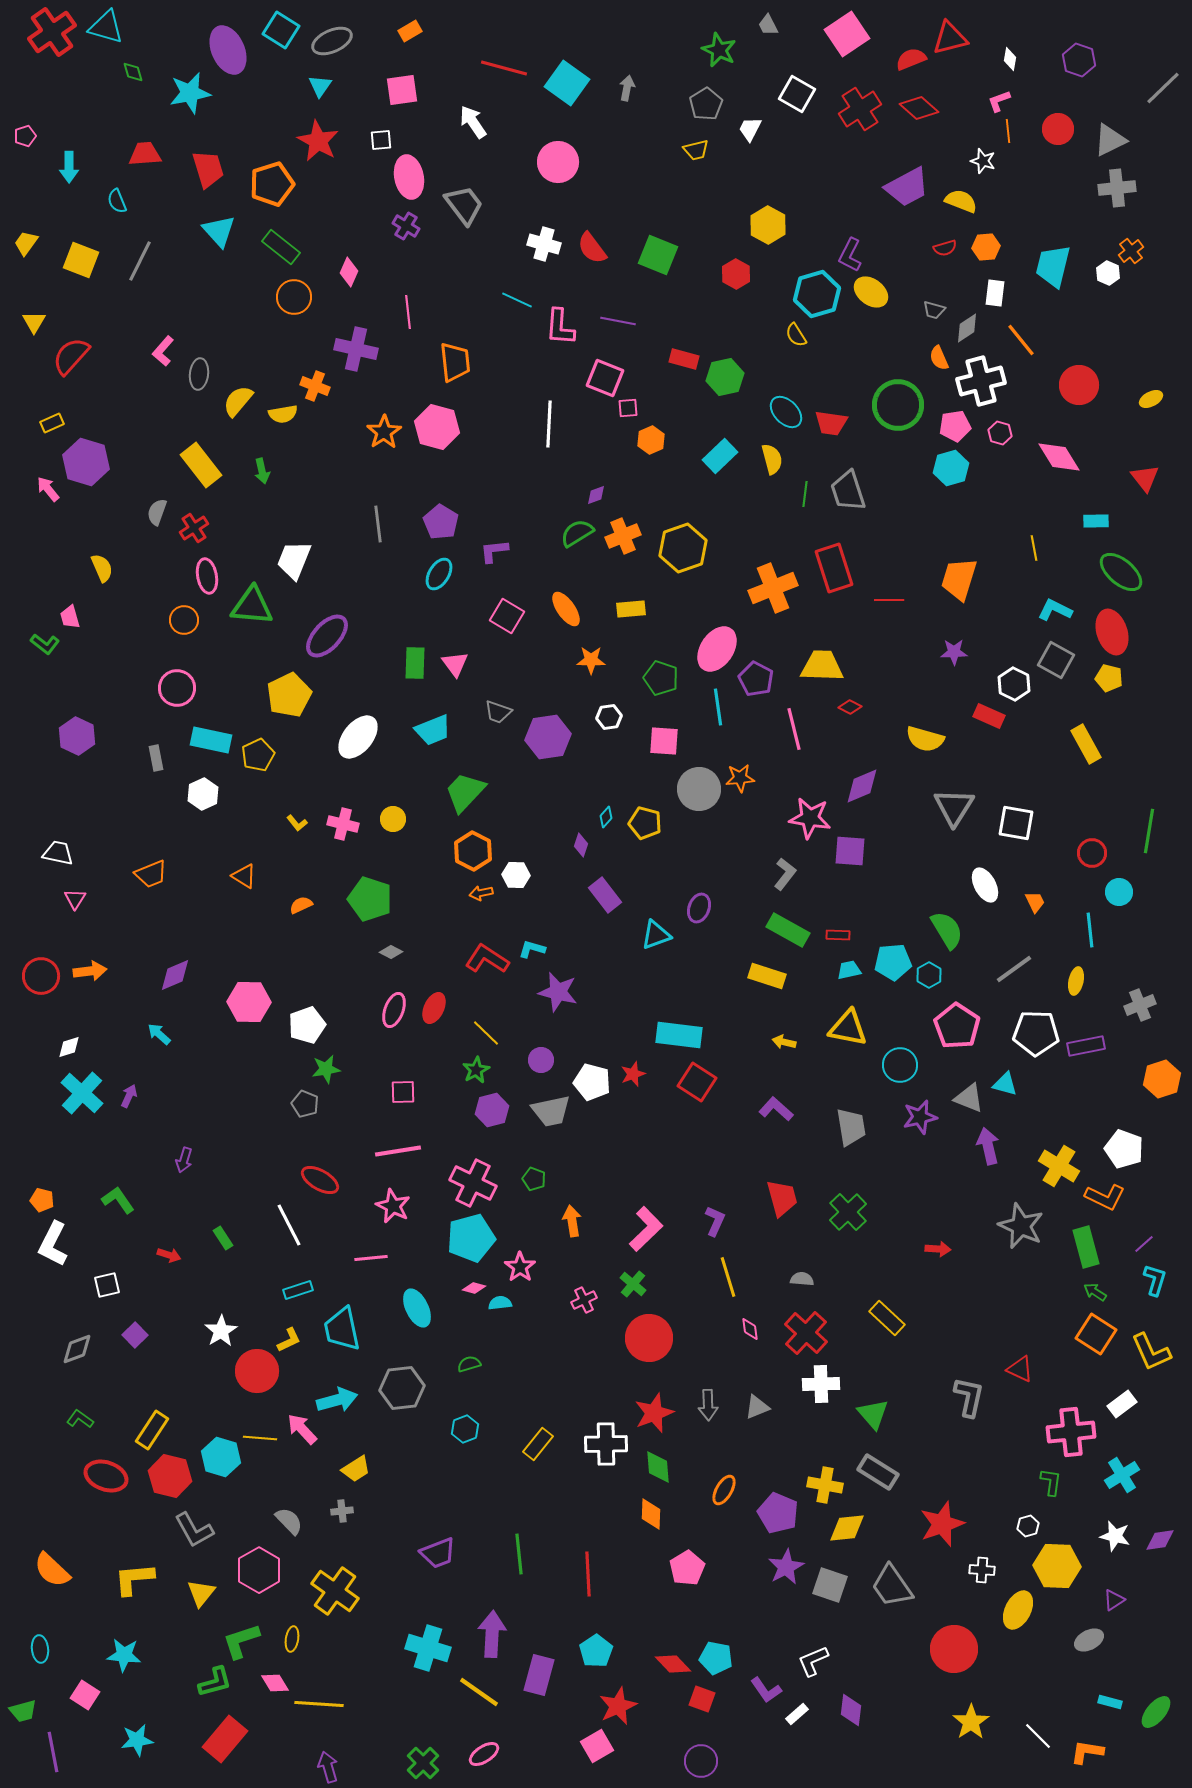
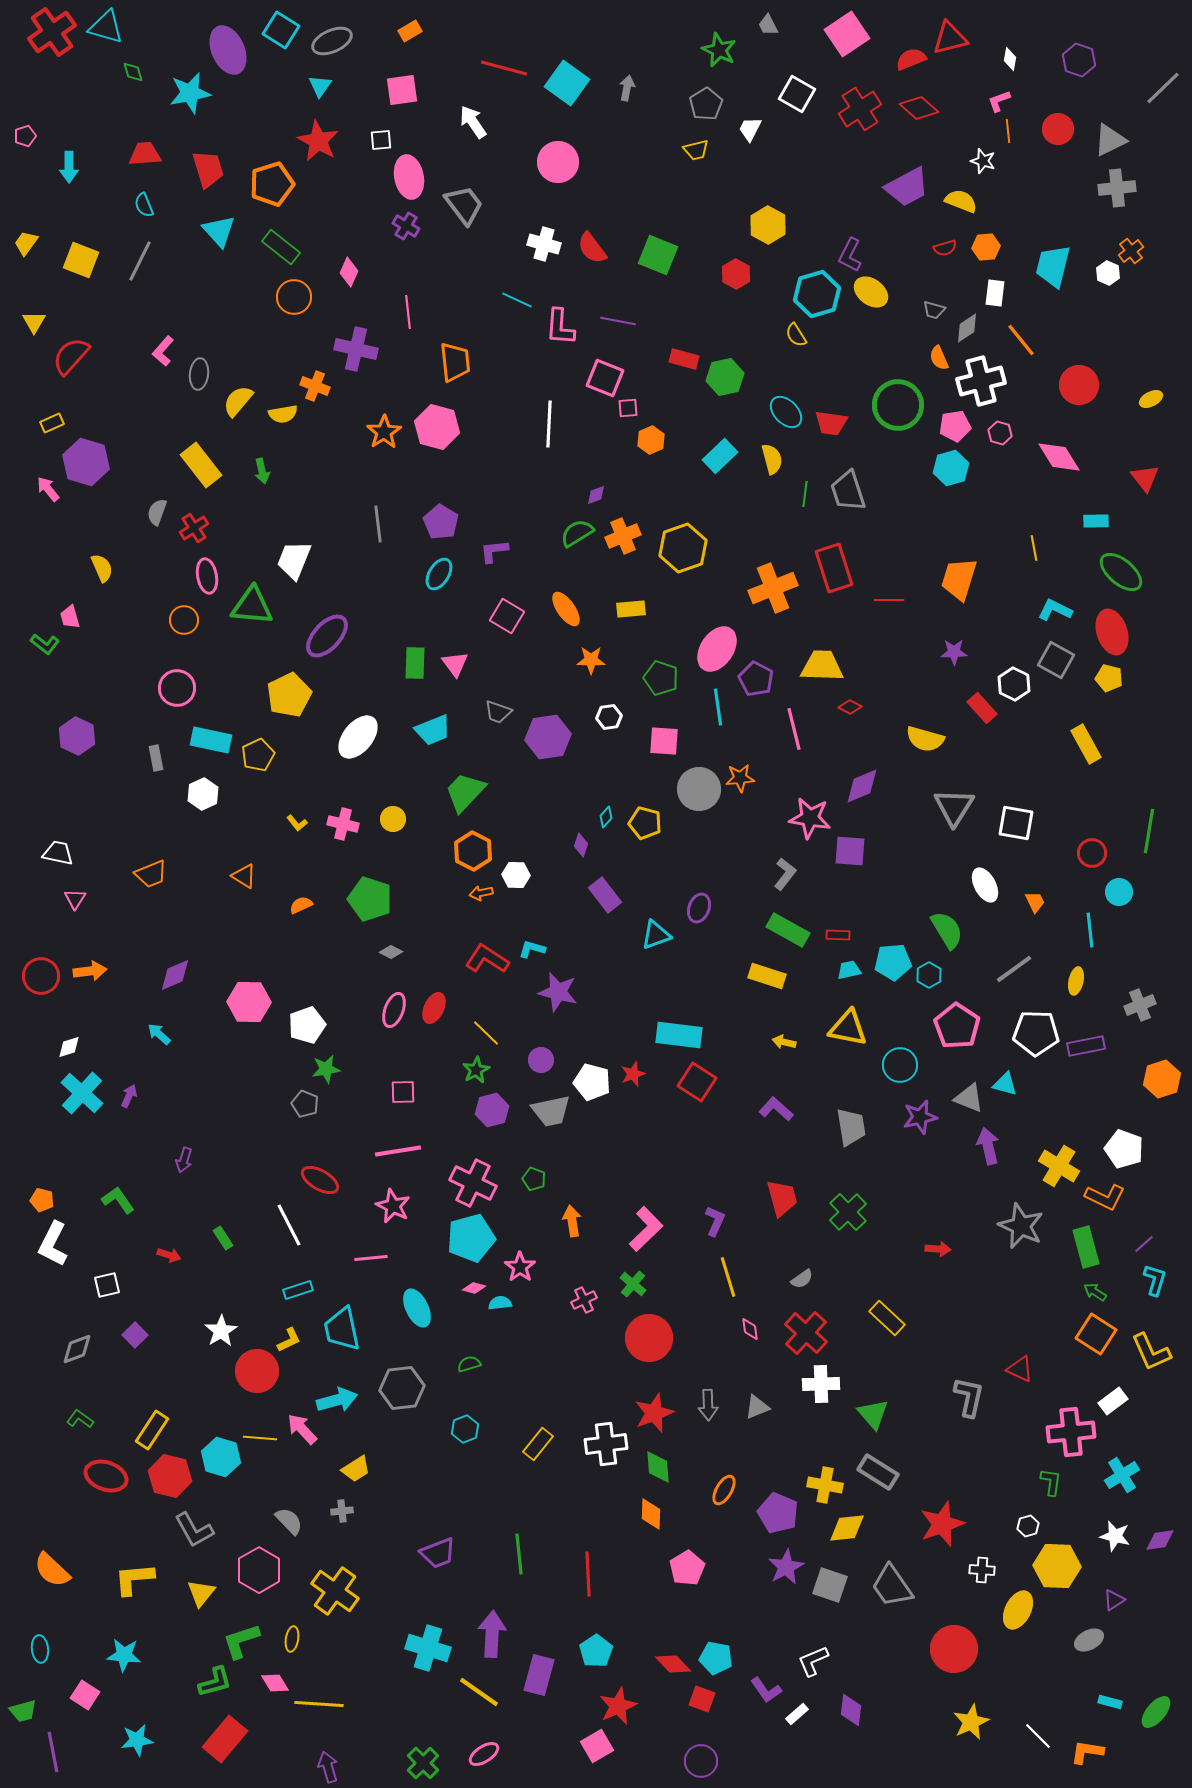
cyan semicircle at (117, 201): moved 27 px right, 4 px down
red rectangle at (989, 716): moved 7 px left, 8 px up; rotated 24 degrees clockwise
gray semicircle at (802, 1279): rotated 140 degrees clockwise
white rectangle at (1122, 1404): moved 9 px left, 3 px up
white cross at (606, 1444): rotated 6 degrees counterclockwise
yellow star at (971, 1722): rotated 9 degrees clockwise
